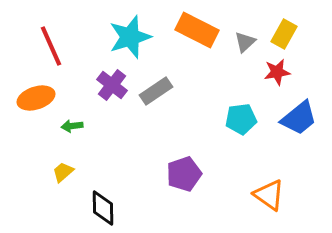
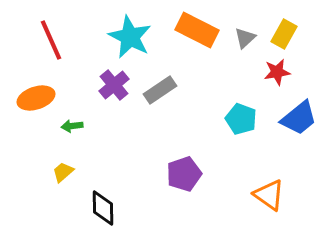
cyan star: rotated 27 degrees counterclockwise
gray triangle: moved 4 px up
red line: moved 6 px up
purple cross: moved 2 px right; rotated 12 degrees clockwise
gray rectangle: moved 4 px right, 1 px up
cyan pentagon: rotated 28 degrees clockwise
